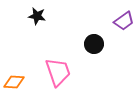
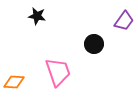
purple trapezoid: rotated 20 degrees counterclockwise
